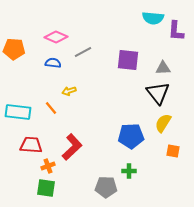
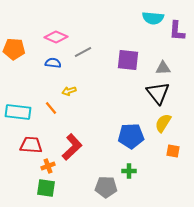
purple L-shape: moved 1 px right
